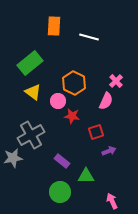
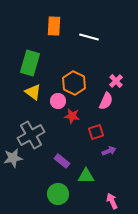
green rectangle: rotated 35 degrees counterclockwise
green circle: moved 2 px left, 2 px down
